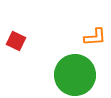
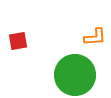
red square: moved 2 px right; rotated 36 degrees counterclockwise
